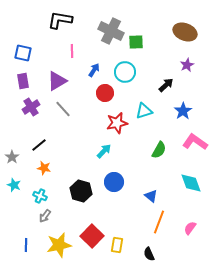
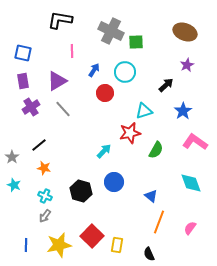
red star: moved 13 px right, 10 px down
green semicircle: moved 3 px left
cyan cross: moved 5 px right
